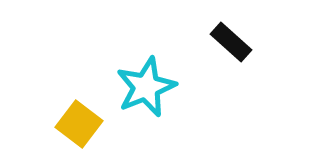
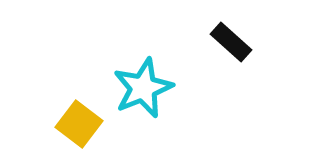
cyan star: moved 3 px left, 1 px down
